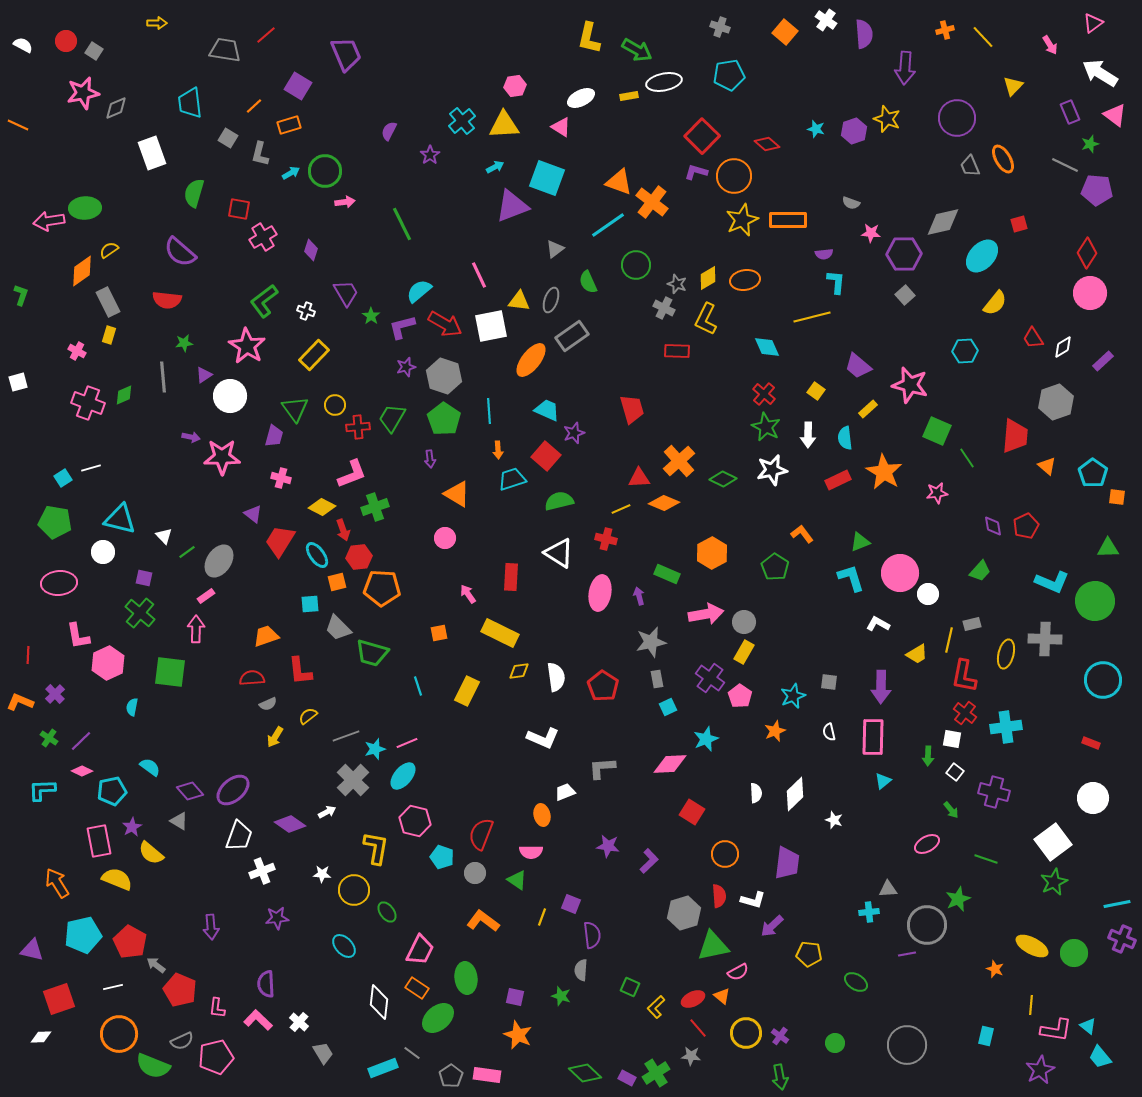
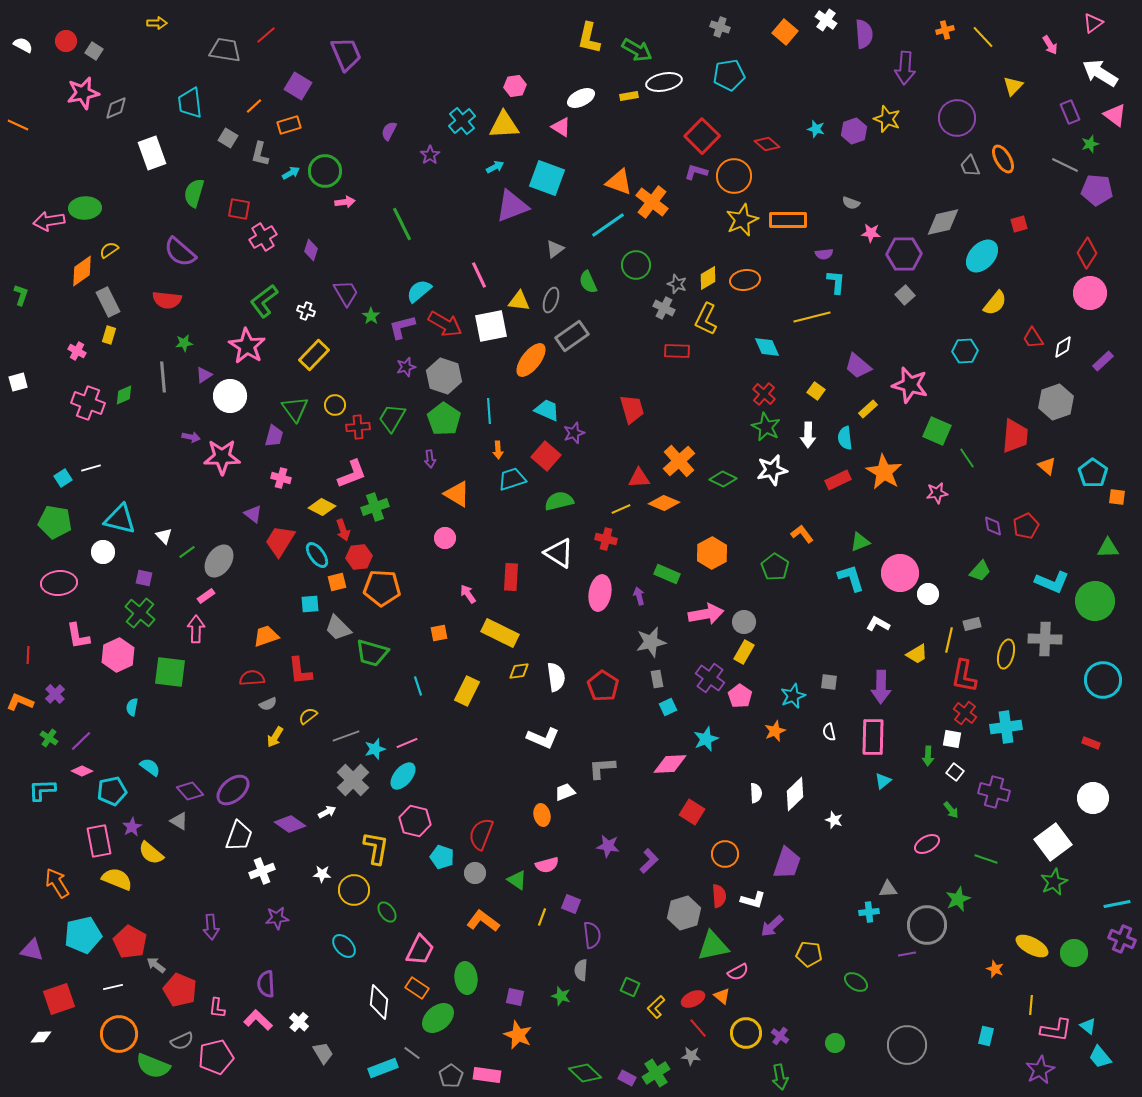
pink hexagon at (108, 663): moved 10 px right, 8 px up
pink semicircle at (531, 852): moved 16 px right, 13 px down; rotated 15 degrees counterclockwise
purple trapezoid at (787, 863): rotated 12 degrees clockwise
